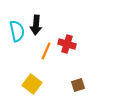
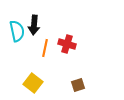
black arrow: moved 2 px left
orange line: moved 1 px left, 3 px up; rotated 12 degrees counterclockwise
yellow square: moved 1 px right, 1 px up
